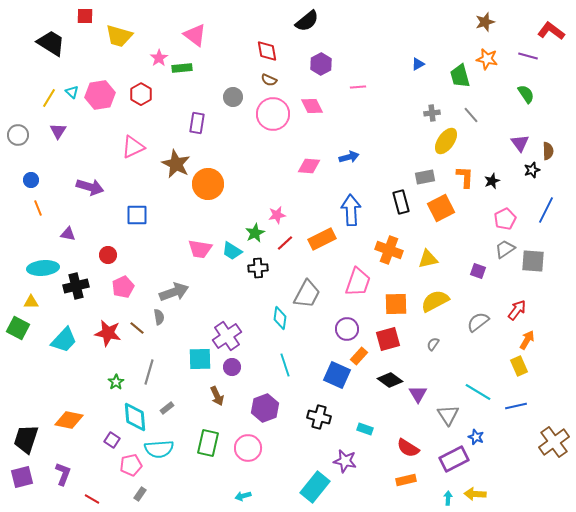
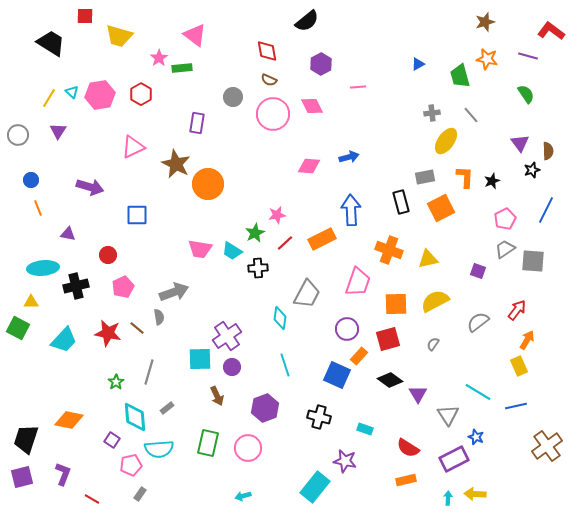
brown cross at (554, 442): moved 7 px left, 4 px down
